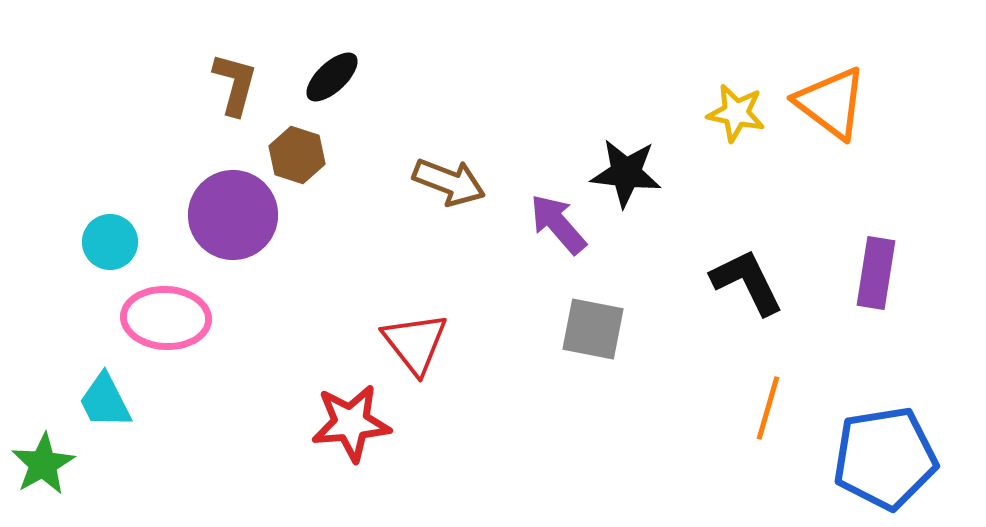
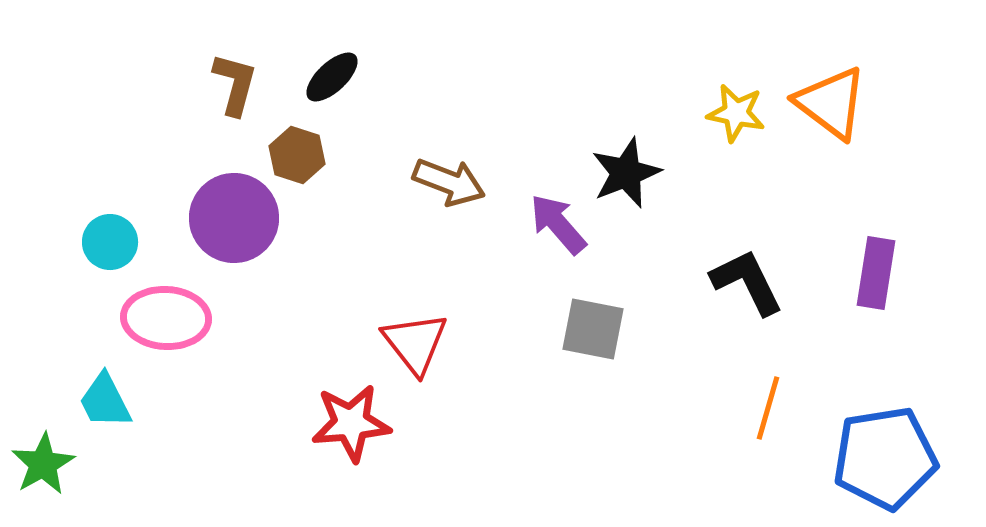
black star: rotated 28 degrees counterclockwise
purple circle: moved 1 px right, 3 px down
